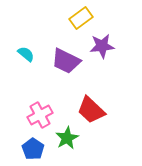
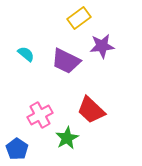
yellow rectangle: moved 2 px left
blue pentagon: moved 16 px left
